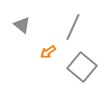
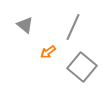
gray triangle: moved 3 px right
